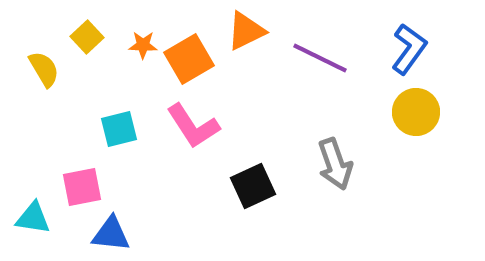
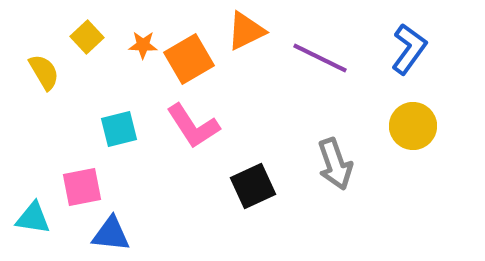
yellow semicircle: moved 3 px down
yellow circle: moved 3 px left, 14 px down
